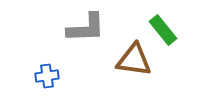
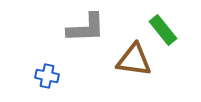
blue cross: rotated 20 degrees clockwise
